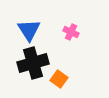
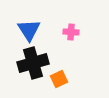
pink cross: rotated 21 degrees counterclockwise
orange square: rotated 30 degrees clockwise
